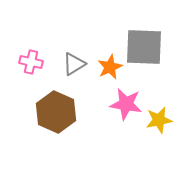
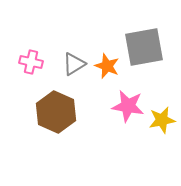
gray square: rotated 12 degrees counterclockwise
orange star: moved 3 px left, 1 px up; rotated 25 degrees counterclockwise
pink star: moved 2 px right, 2 px down
yellow star: moved 3 px right
